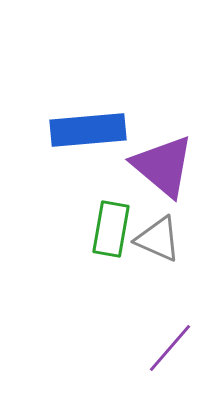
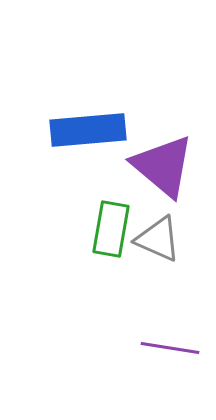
purple line: rotated 58 degrees clockwise
